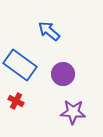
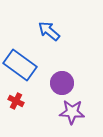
purple circle: moved 1 px left, 9 px down
purple star: moved 1 px left
